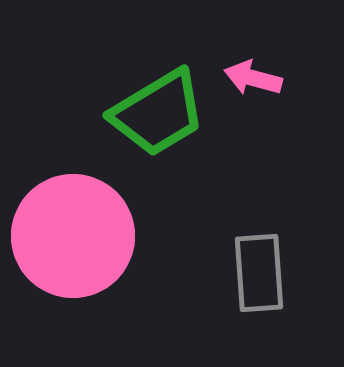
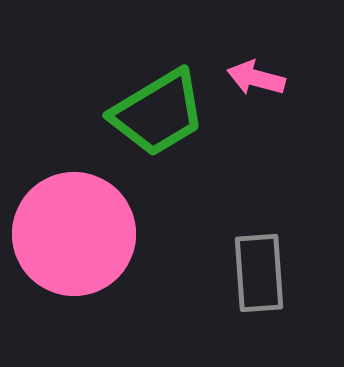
pink arrow: moved 3 px right
pink circle: moved 1 px right, 2 px up
